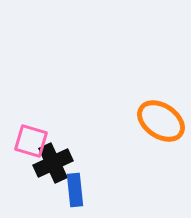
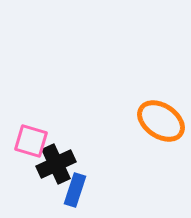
black cross: moved 3 px right, 1 px down
blue rectangle: rotated 24 degrees clockwise
